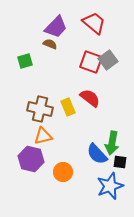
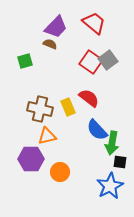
red square: rotated 15 degrees clockwise
red semicircle: moved 1 px left
orange triangle: moved 4 px right
blue semicircle: moved 24 px up
purple hexagon: rotated 15 degrees counterclockwise
orange circle: moved 3 px left
blue star: rotated 8 degrees counterclockwise
